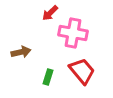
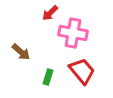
brown arrow: rotated 54 degrees clockwise
